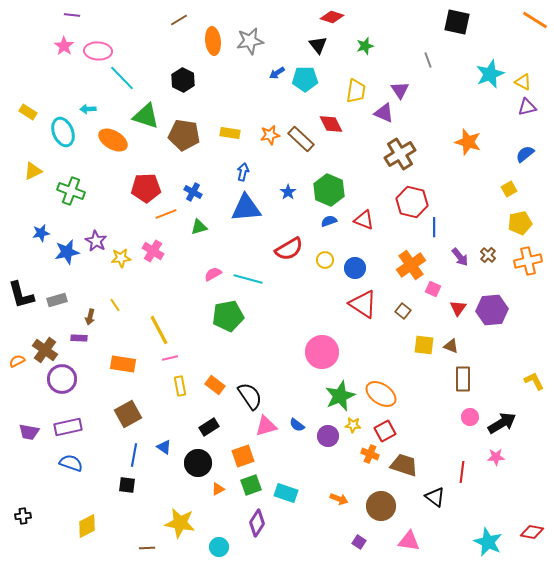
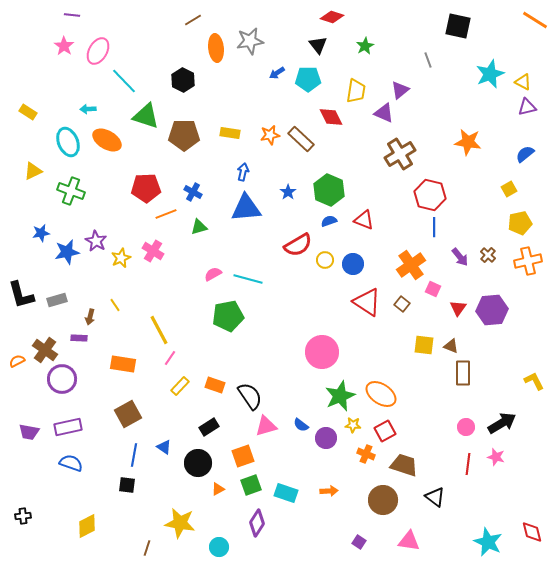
brown line at (179, 20): moved 14 px right
black square at (457, 22): moved 1 px right, 4 px down
orange ellipse at (213, 41): moved 3 px right, 7 px down
green star at (365, 46): rotated 12 degrees counterclockwise
pink ellipse at (98, 51): rotated 64 degrees counterclockwise
cyan line at (122, 78): moved 2 px right, 3 px down
cyan pentagon at (305, 79): moved 3 px right
purple triangle at (400, 90): rotated 24 degrees clockwise
red diamond at (331, 124): moved 7 px up
cyan ellipse at (63, 132): moved 5 px right, 10 px down
brown pentagon at (184, 135): rotated 8 degrees counterclockwise
orange ellipse at (113, 140): moved 6 px left
orange star at (468, 142): rotated 8 degrees counterclockwise
red hexagon at (412, 202): moved 18 px right, 7 px up
red semicircle at (289, 249): moved 9 px right, 4 px up
yellow star at (121, 258): rotated 18 degrees counterclockwise
blue circle at (355, 268): moved 2 px left, 4 px up
red triangle at (363, 304): moved 4 px right, 2 px up
brown square at (403, 311): moved 1 px left, 7 px up
pink line at (170, 358): rotated 42 degrees counterclockwise
brown rectangle at (463, 379): moved 6 px up
orange rectangle at (215, 385): rotated 18 degrees counterclockwise
yellow rectangle at (180, 386): rotated 54 degrees clockwise
pink circle at (470, 417): moved 4 px left, 10 px down
blue semicircle at (297, 425): moved 4 px right
purple circle at (328, 436): moved 2 px left, 2 px down
orange cross at (370, 454): moved 4 px left
pink star at (496, 457): rotated 18 degrees clockwise
red line at (462, 472): moved 6 px right, 8 px up
orange arrow at (339, 499): moved 10 px left, 8 px up; rotated 24 degrees counterclockwise
brown circle at (381, 506): moved 2 px right, 6 px up
red diamond at (532, 532): rotated 65 degrees clockwise
brown line at (147, 548): rotated 70 degrees counterclockwise
